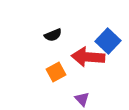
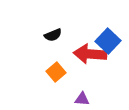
red arrow: moved 2 px right, 3 px up
orange square: rotated 12 degrees counterclockwise
purple triangle: rotated 42 degrees counterclockwise
